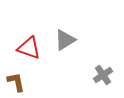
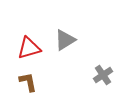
red triangle: rotated 35 degrees counterclockwise
brown L-shape: moved 12 px right
